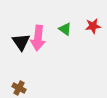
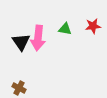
green triangle: rotated 24 degrees counterclockwise
